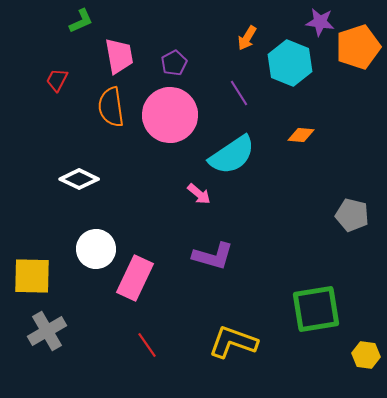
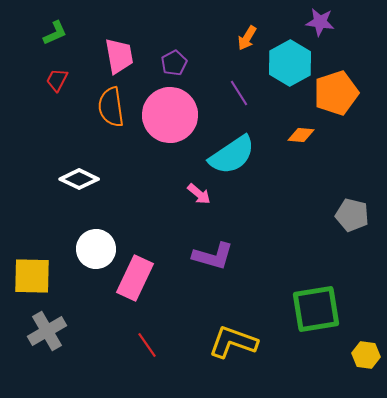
green L-shape: moved 26 px left, 12 px down
orange pentagon: moved 22 px left, 46 px down
cyan hexagon: rotated 9 degrees clockwise
